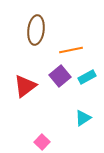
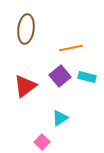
brown ellipse: moved 10 px left, 1 px up
orange line: moved 2 px up
cyan rectangle: rotated 42 degrees clockwise
cyan triangle: moved 23 px left
